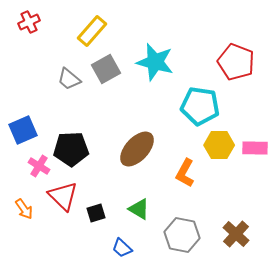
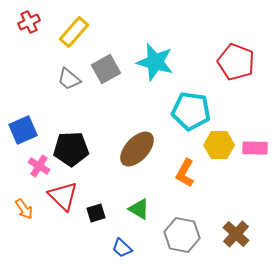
yellow rectangle: moved 18 px left, 1 px down
cyan pentagon: moved 9 px left, 5 px down
